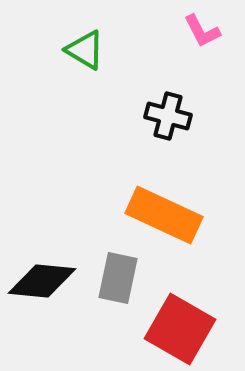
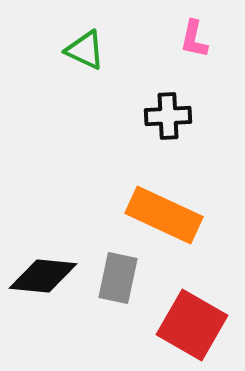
pink L-shape: moved 8 px left, 8 px down; rotated 39 degrees clockwise
green triangle: rotated 6 degrees counterclockwise
black cross: rotated 18 degrees counterclockwise
black diamond: moved 1 px right, 5 px up
red square: moved 12 px right, 4 px up
